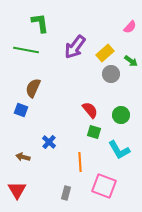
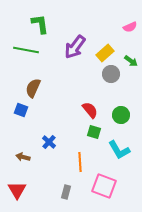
green L-shape: moved 1 px down
pink semicircle: rotated 24 degrees clockwise
gray rectangle: moved 1 px up
